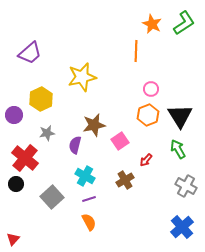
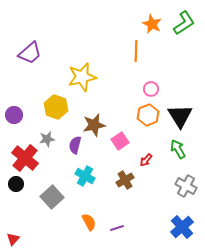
yellow hexagon: moved 15 px right, 8 px down; rotated 15 degrees counterclockwise
gray star: moved 6 px down
purple line: moved 28 px right, 29 px down
